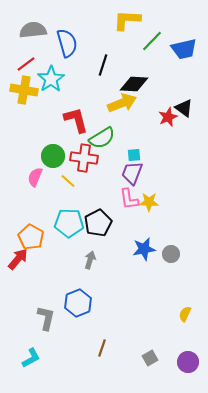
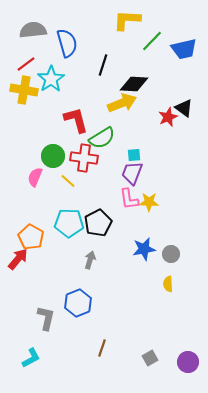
yellow semicircle: moved 17 px left, 30 px up; rotated 28 degrees counterclockwise
